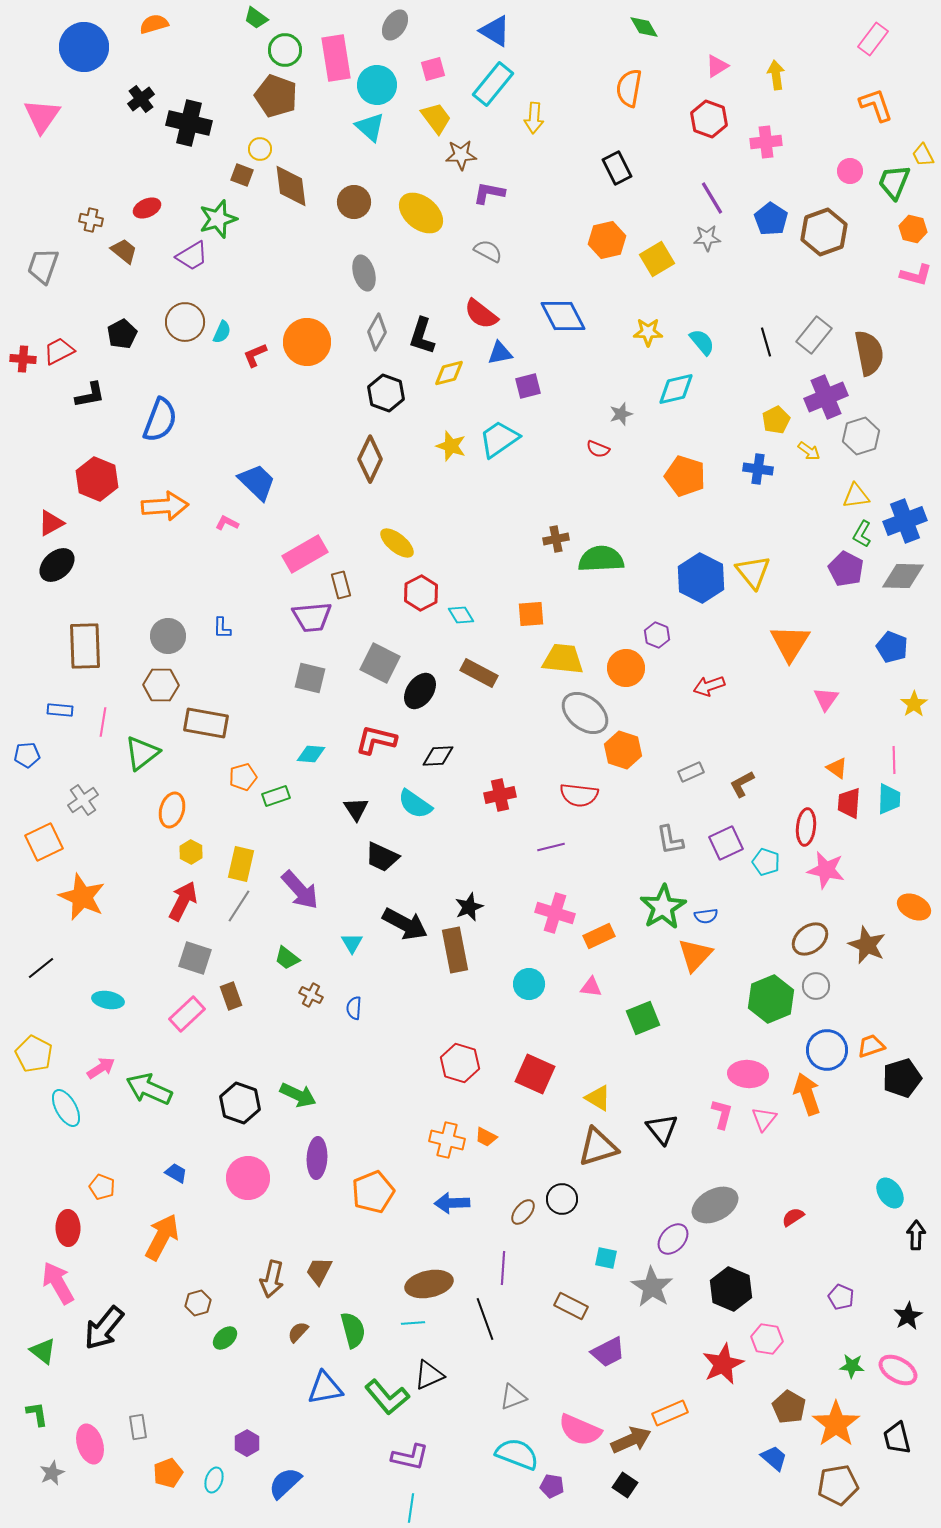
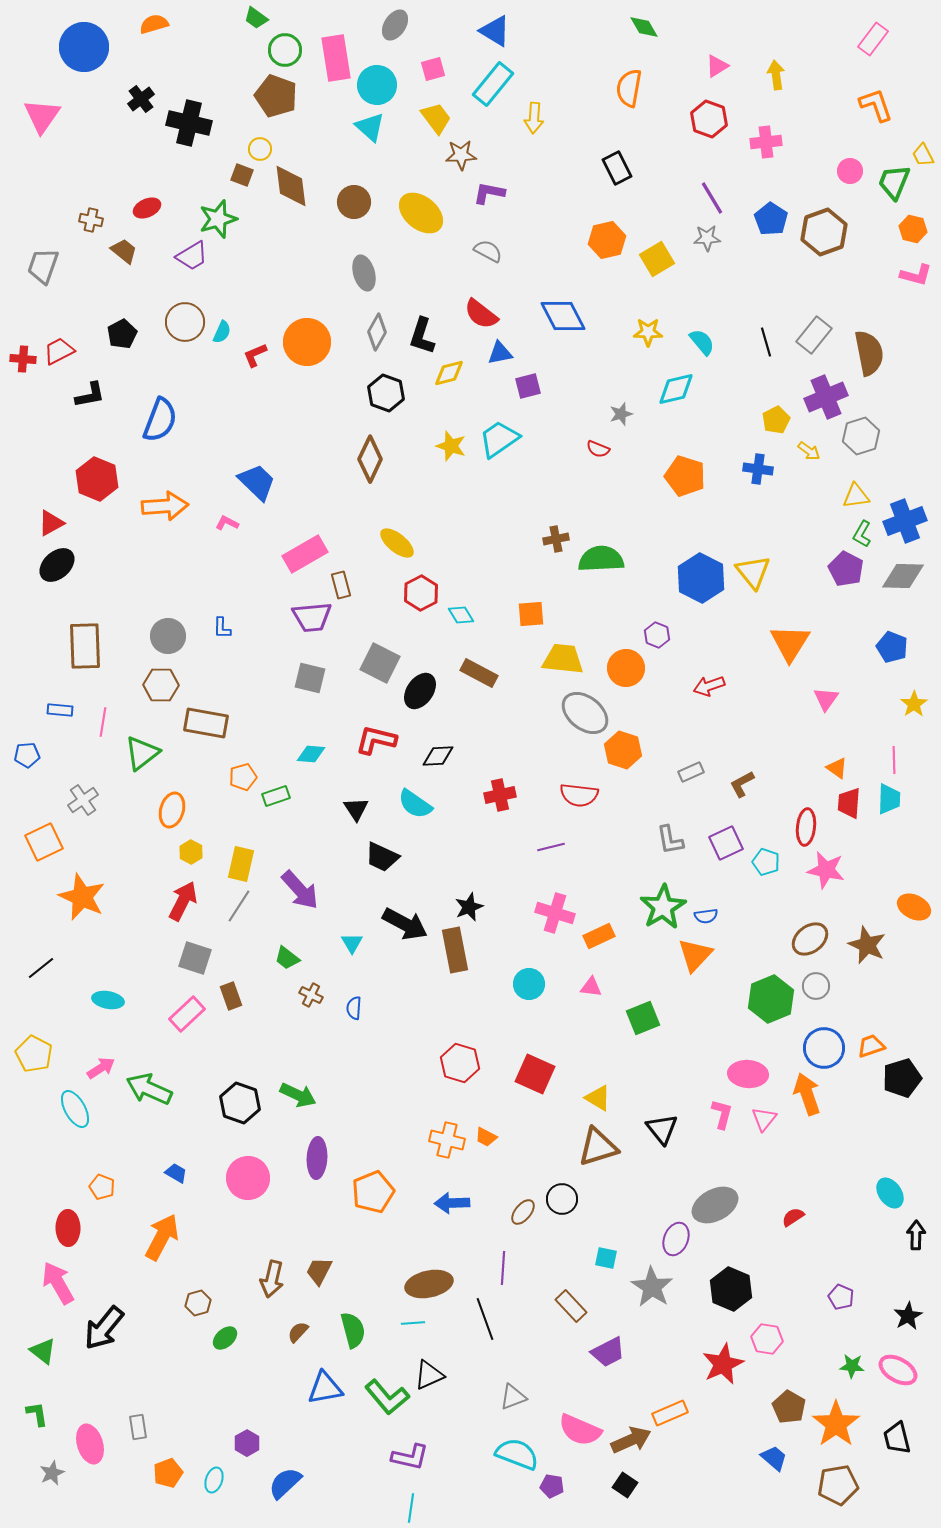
blue circle at (827, 1050): moved 3 px left, 2 px up
cyan ellipse at (66, 1108): moved 9 px right, 1 px down
purple ellipse at (673, 1239): moved 3 px right; rotated 20 degrees counterclockwise
brown rectangle at (571, 1306): rotated 20 degrees clockwise
